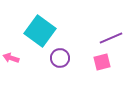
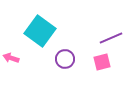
purple circle: moved 5 px right, 1 px down
